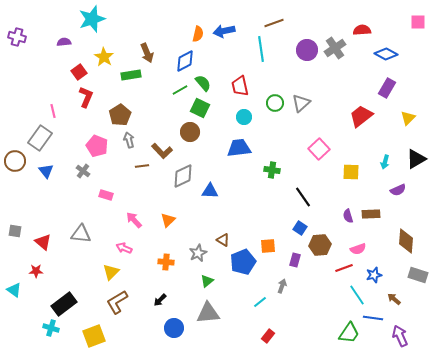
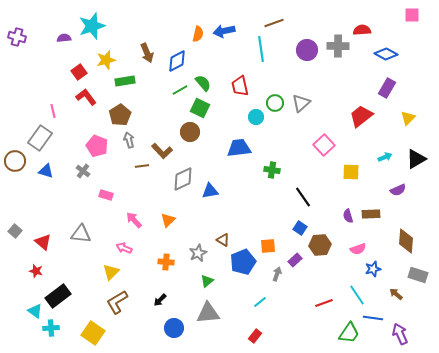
cyan star at (92, 19): moved 7 px down
pink square at (418, 22): moved 6 px left, 7 px up
purple semicircle at (64, 42): moved 4 px up
gray cross at (335, 48): moved 3 px right, 2 px up; rotated 35 degrees clockwise
yellow star at (104, 57): moved 2 px right, 3 px down; rotated 24 degrees clockwise
blue diamond at (185, 61): moved 8 px left
green rectangle at (131, 75): moved 6 px left, 6 px down
red L-shape at (86, 97): rotated 60 degrees counterclockwise
cyan circle at (244, 117): moved 12 px right
pink square at (319, 149): moved 5 px right, 4 px up
cyan arrow at (385, 162): moved 5 px up; rotated 128 degrees counterclockwise
blue triangle at (46, 171): rotated 35 degrees counterclockwise
gray diamond at (183, 176): moved 3 px down
blue triangle at (210, 191): rotated 12 degrees counterclockwise
gray square at (15, 231): rotated 32 degrees clockwise
purple rectangle at (295, 260): rotated 32 degrees clockwise
red line at (344, 268): moved 20 px left, 35 px down
red star at (36, 271): rotated 16 degrees clockwise
blue star at (374, 275): moved 1 px left, 6 px up
gray arrow at (282, 286): moved 5 px left, 12 px up
cyan triangle at (14, 290): moved 21 px right, 21 px down
brown arrow at (394, 299): moved 2 px right, 5 px up
black rectangle at (64, 304): moved 6 px left, 8 px up
cyan cross at (51, 328): rotated 21 degrees counterclockwise
yellow square at (94, 336): moved 1 px left, 3 px up; rotated 35 degrees counterclockwise
red rectangle at (268, 336): moved 13 px left
purple arrow at (400, 336): moved 2 px up
